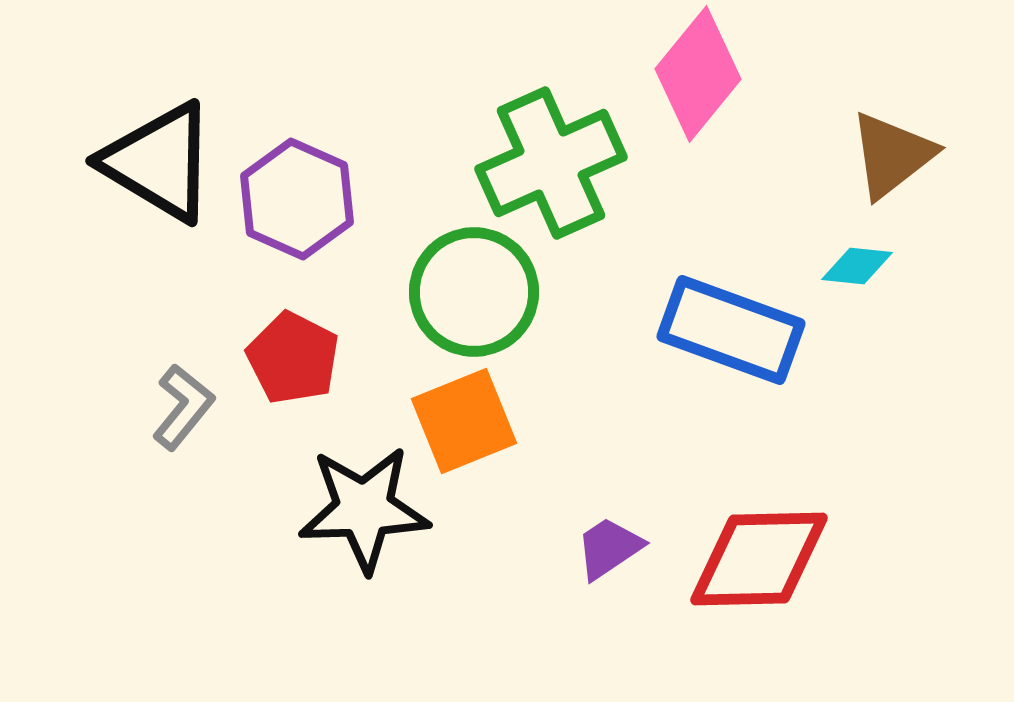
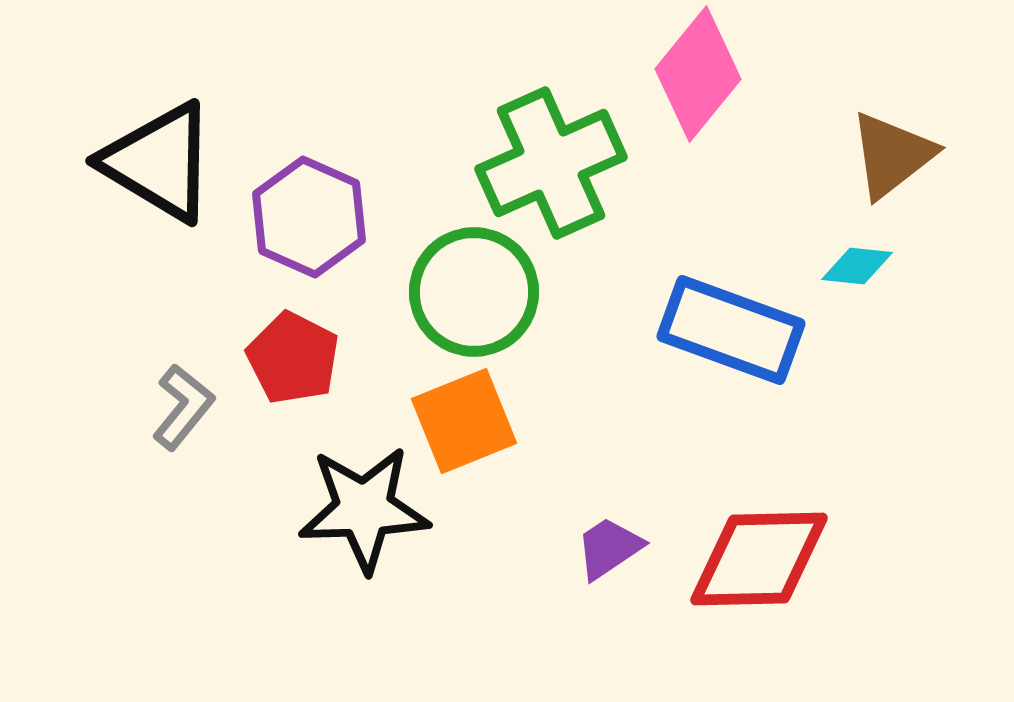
purple hexagon: moved 12 px right, 18 px down
